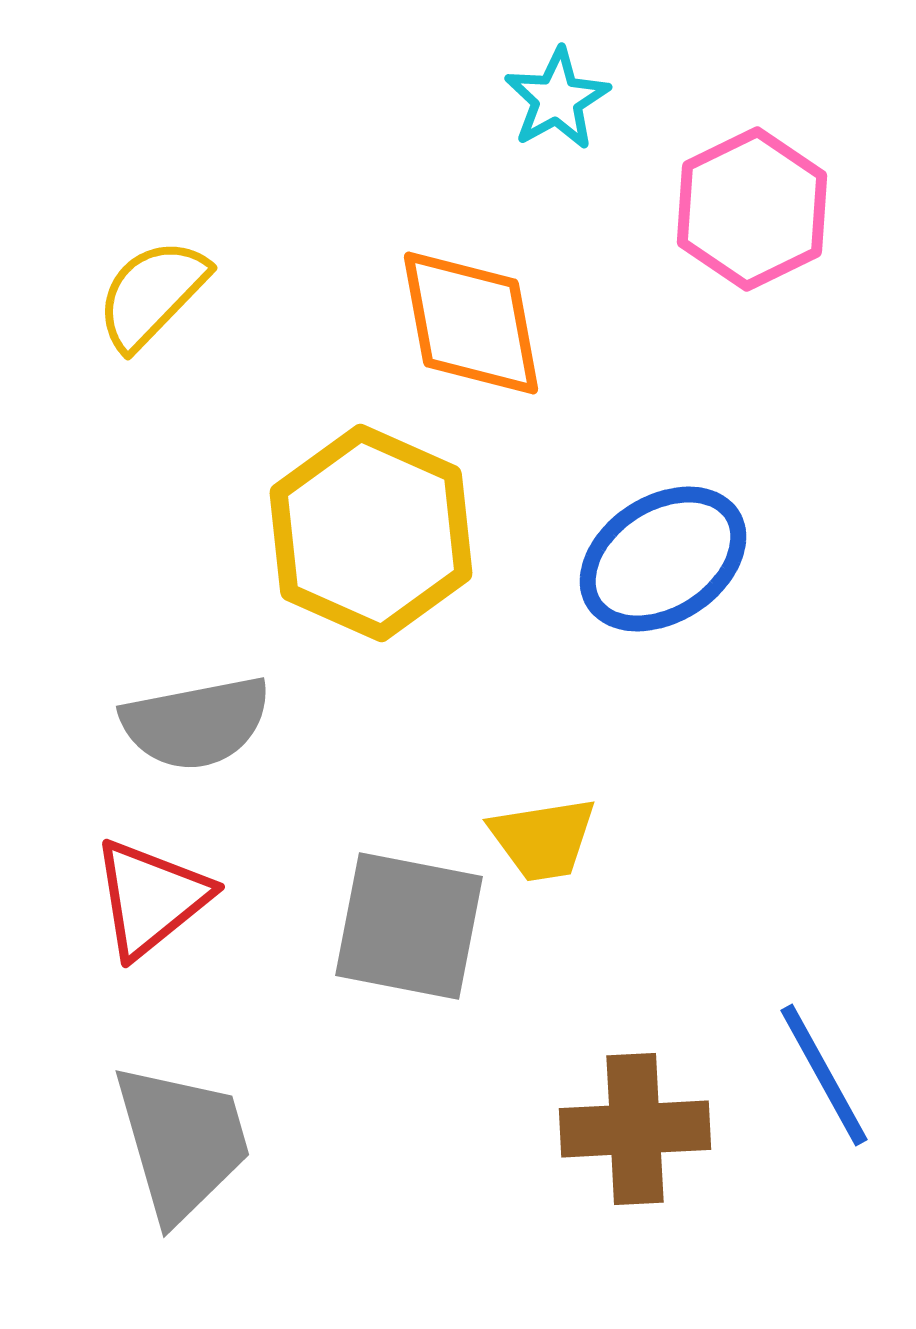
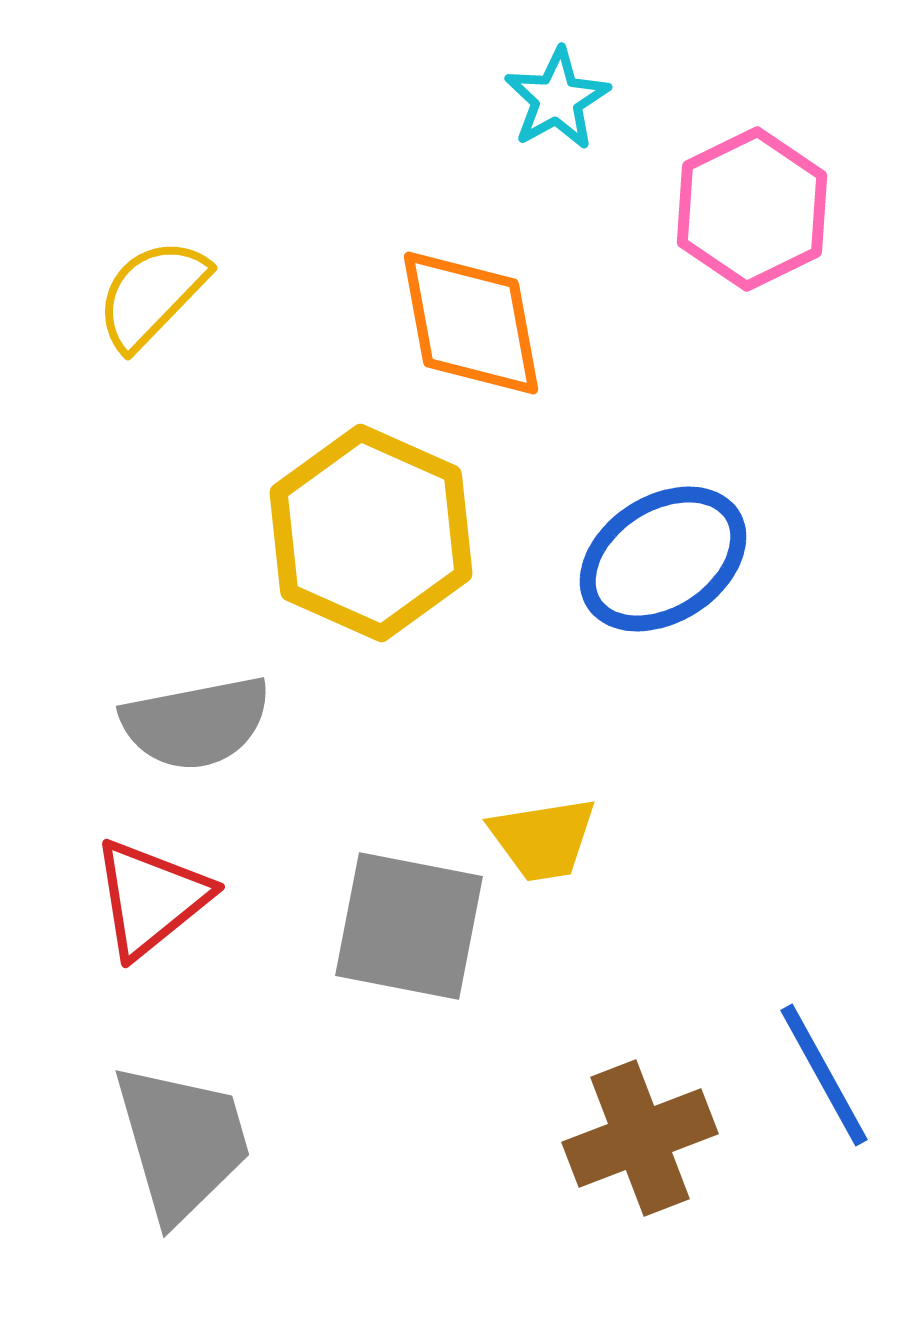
brown cross: moved 5 px right, 9 px down; rotated 18 degrees counterclockwise
